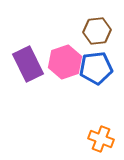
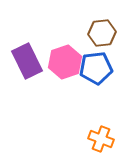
brown hexagon: moved 5 px right, 2 px down
purple rectangle: moved 1 px left, 3 px up
